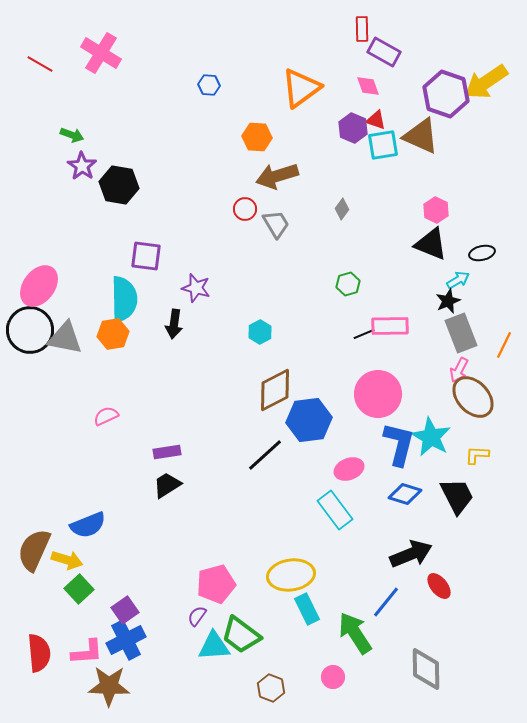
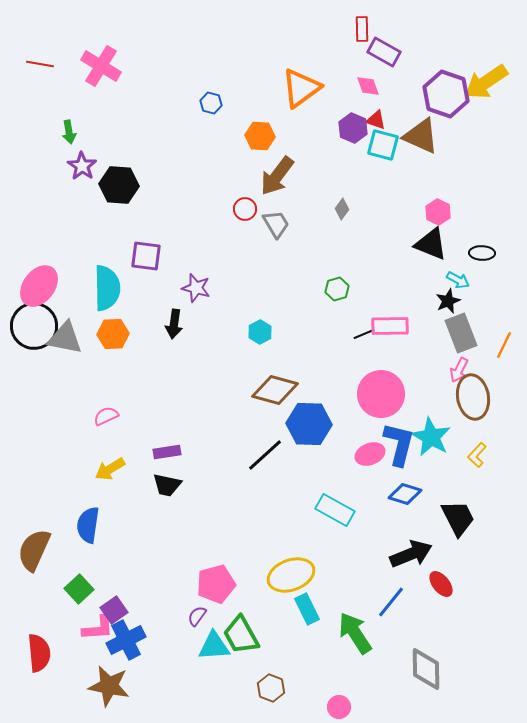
pink cross at (101, 53): moved 13 px down
red line at (40, 64): rotated 20 degrees counterclockwise
blue hexagon at (209, 85): moved 2 px right, 18 px down; rotated 10 degrees clockwise
green arrow at (72, 135): moved 3 px left, 3 px up; rotated 60 degrees clockwise
orange hexagon at (257, 137): moved 3 px right, 1 px up
cyan square at (383, 145): rotated 24 degrees clockwise
brown arrow at (277, 176): rotated 36 degrees counterclockwise
black hexagon at (119, 185): rotated 6 degrees counterclockwise
pink hexagon at (436, 210): moved 2 px right, 2 px down
black ellipse at (482, 253): rotated 15 degrees clockwise
cyan arrow at (458, 280): rotated 60 degrees clockwise
green hexagon at (348, 284): moved 11 px left, 5 px down
cyan semicircle at (124, 299): moved 17 px left, 11 px up
black circle at (30, 330): moved 4 px right, 4 px up
orange hexagon at (113, 334): rotated 8 degrees clockwise
brown diamond at (275, 390): rotated 42 degrees clockwise
pink circle at (378, 394): moved 3 px right
brown ellipse at (473, 397): rotated 33 degrees clockwise
blue hexagon at (309, 420): moved 4 px down; rotated 9 degrees clockwise
yellow L-shape at (477, 455): rotated 50 degrees counterclockwise
pink ellipse at (349, 469): moved 21 px right, 15 px up
black trapezoid at (167, 485): rotated 136 degrees counterclockwise
black trapezoid at (457, 496): moved 1 px right, 22 px down
cyan rectangle at (335, 510): rotated 24 degrees counterclockwise
blue semicircle at (88, 525): rotated 120 degrees clockwise
yellow arrow at (67, 560): moved 43 px right, 91 px up; rotated 132 degrees clockwise
yellow ellipse at (291, 575): rotated 12 degrees counterclockwise
red ellipse at (439, 586): moved 2 px right, 2 px up
blue line at (386, 602): moved 5 px right
purple square at (125, 610): moved 11 px left
green trapezoid at (241, 635): rotated 24 degrees clockwise
pink L-shape at (87, 652): moved 11 px right, 24 px up
pink circle at (333, 677): moved 6 px right, 30 px down
brown star at (109, 686): rotated 9 degrees clockwise
